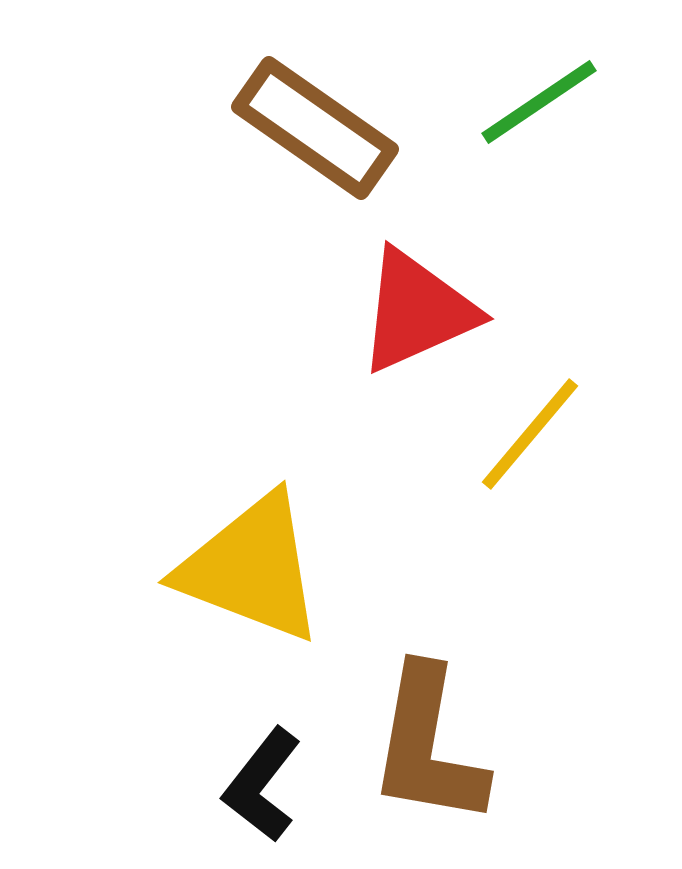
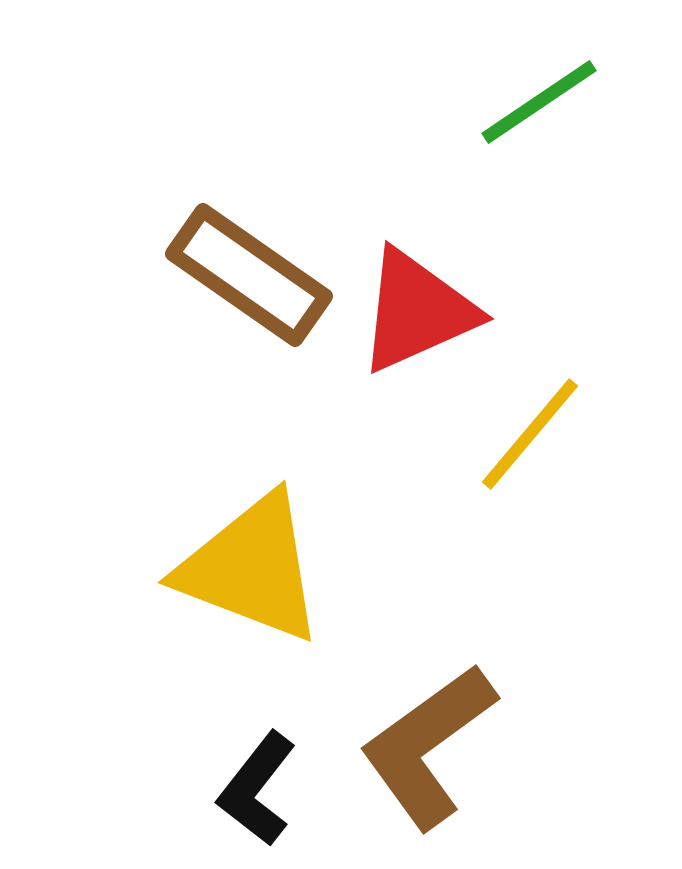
brown rectangle: moved 66 px left, 147 px down
brown L-shape: rotated 44 degrees clockwise
black L-shape: moved 5 px left, 4 px down
